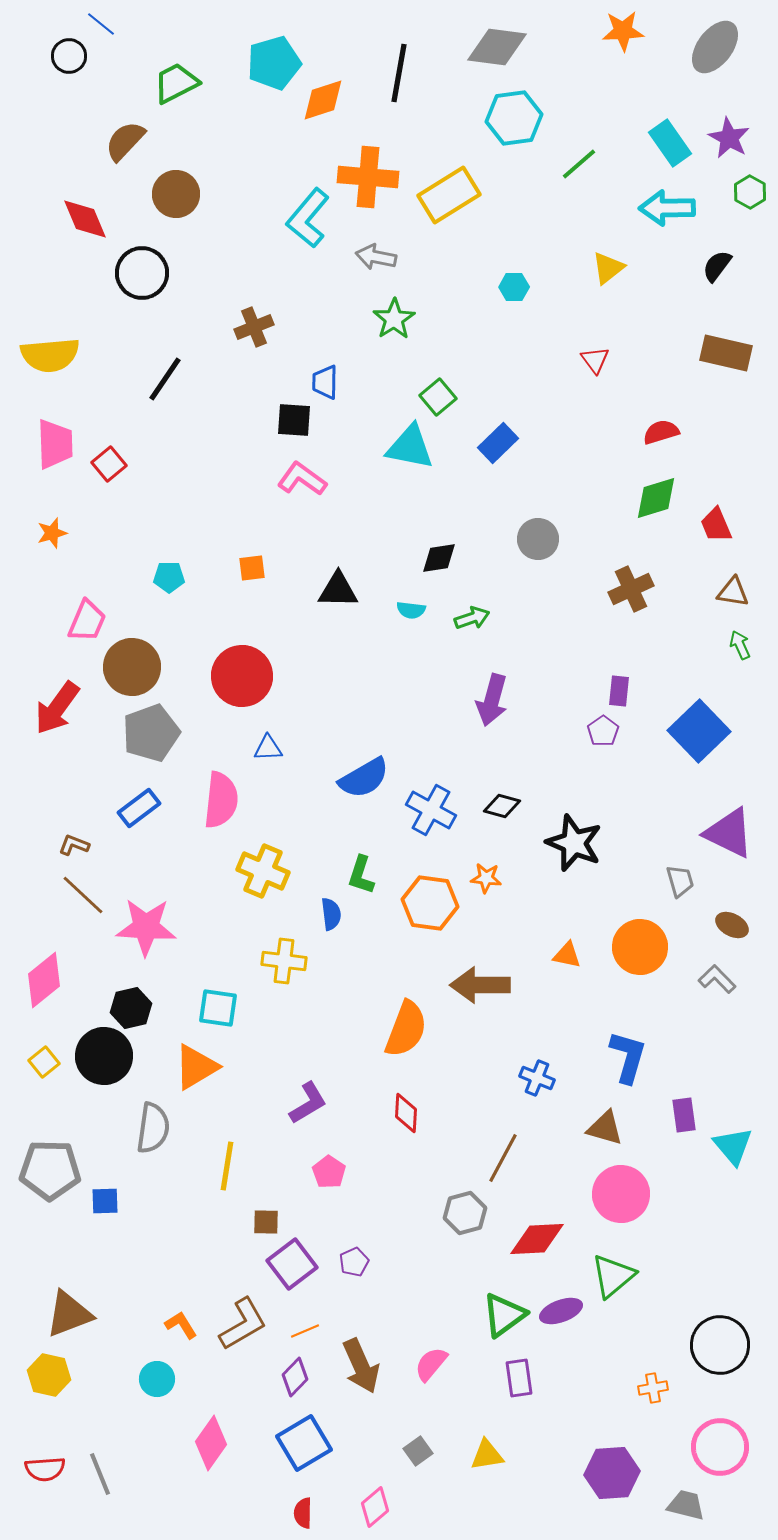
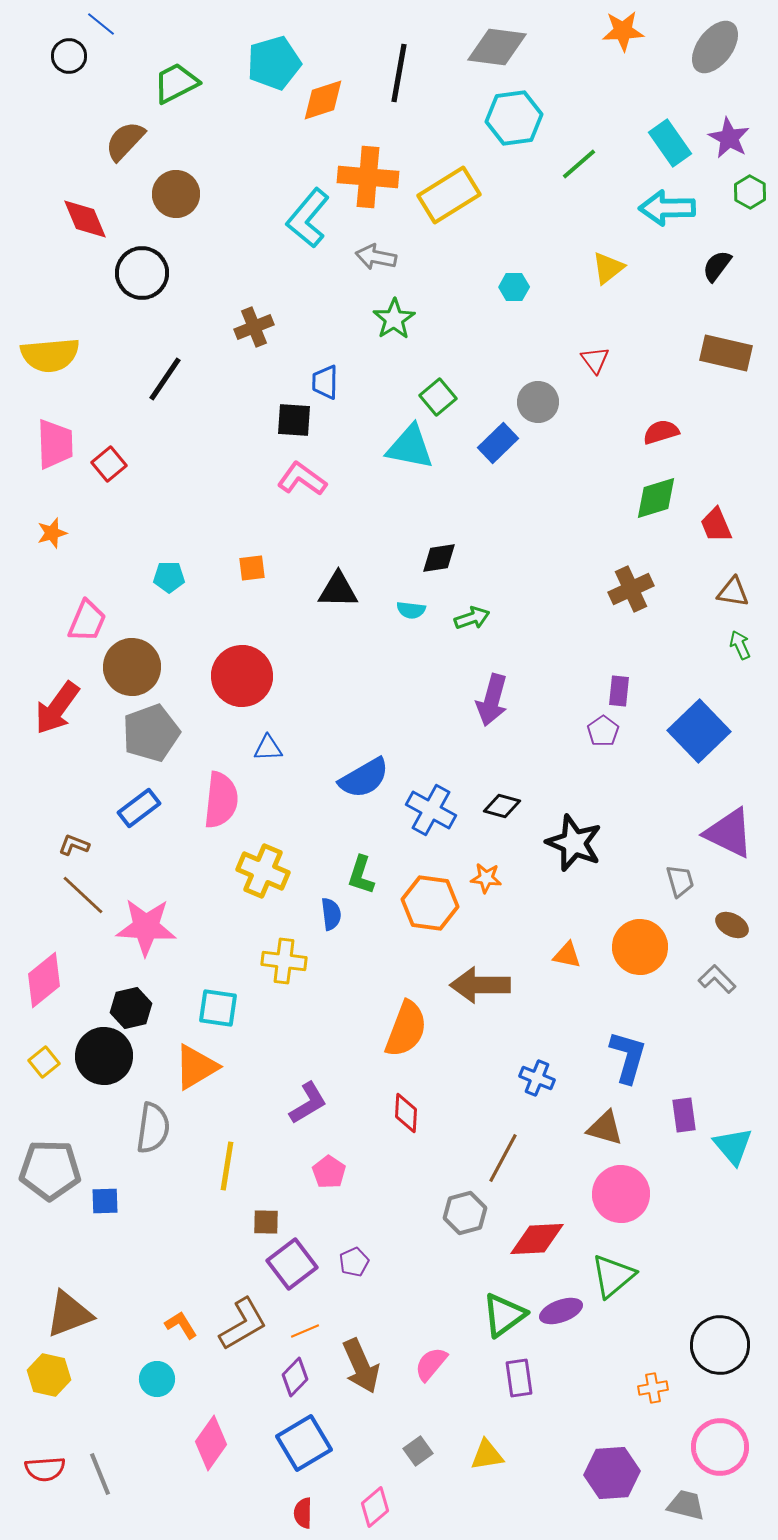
gray circle at (538, 539): moved 137 px up
